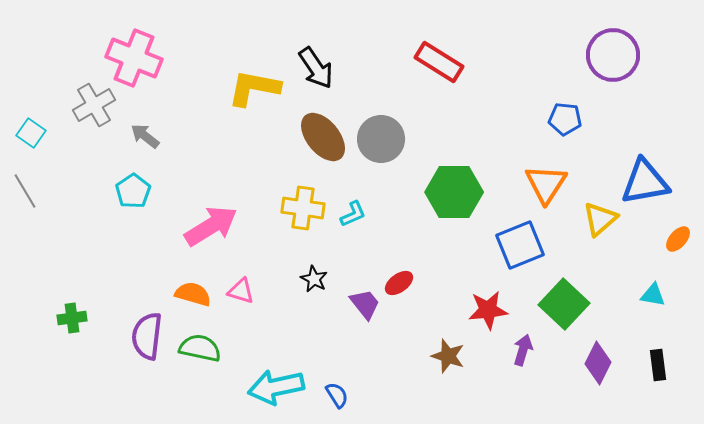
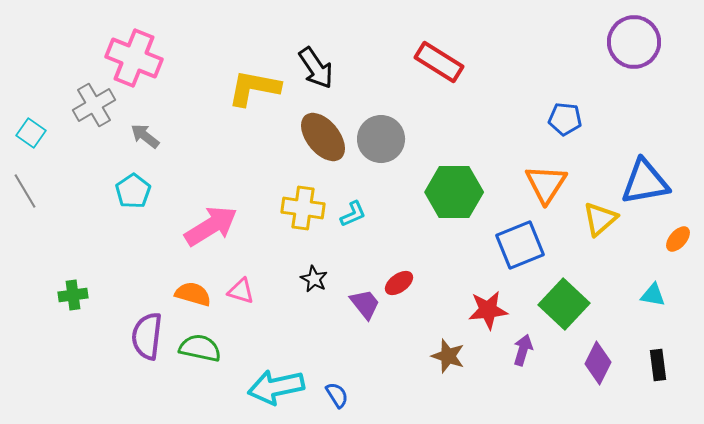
purple circle: moved 21 px right, 13 px up
green cross: moved 1 px right, 23 px up
